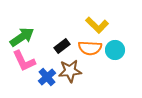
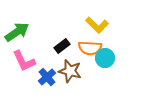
green arrow: moved 5 px left, 5 px up
cyan circle: moved 10 px left, 8 px down
brown star: rotated 20 degrees clockwise
